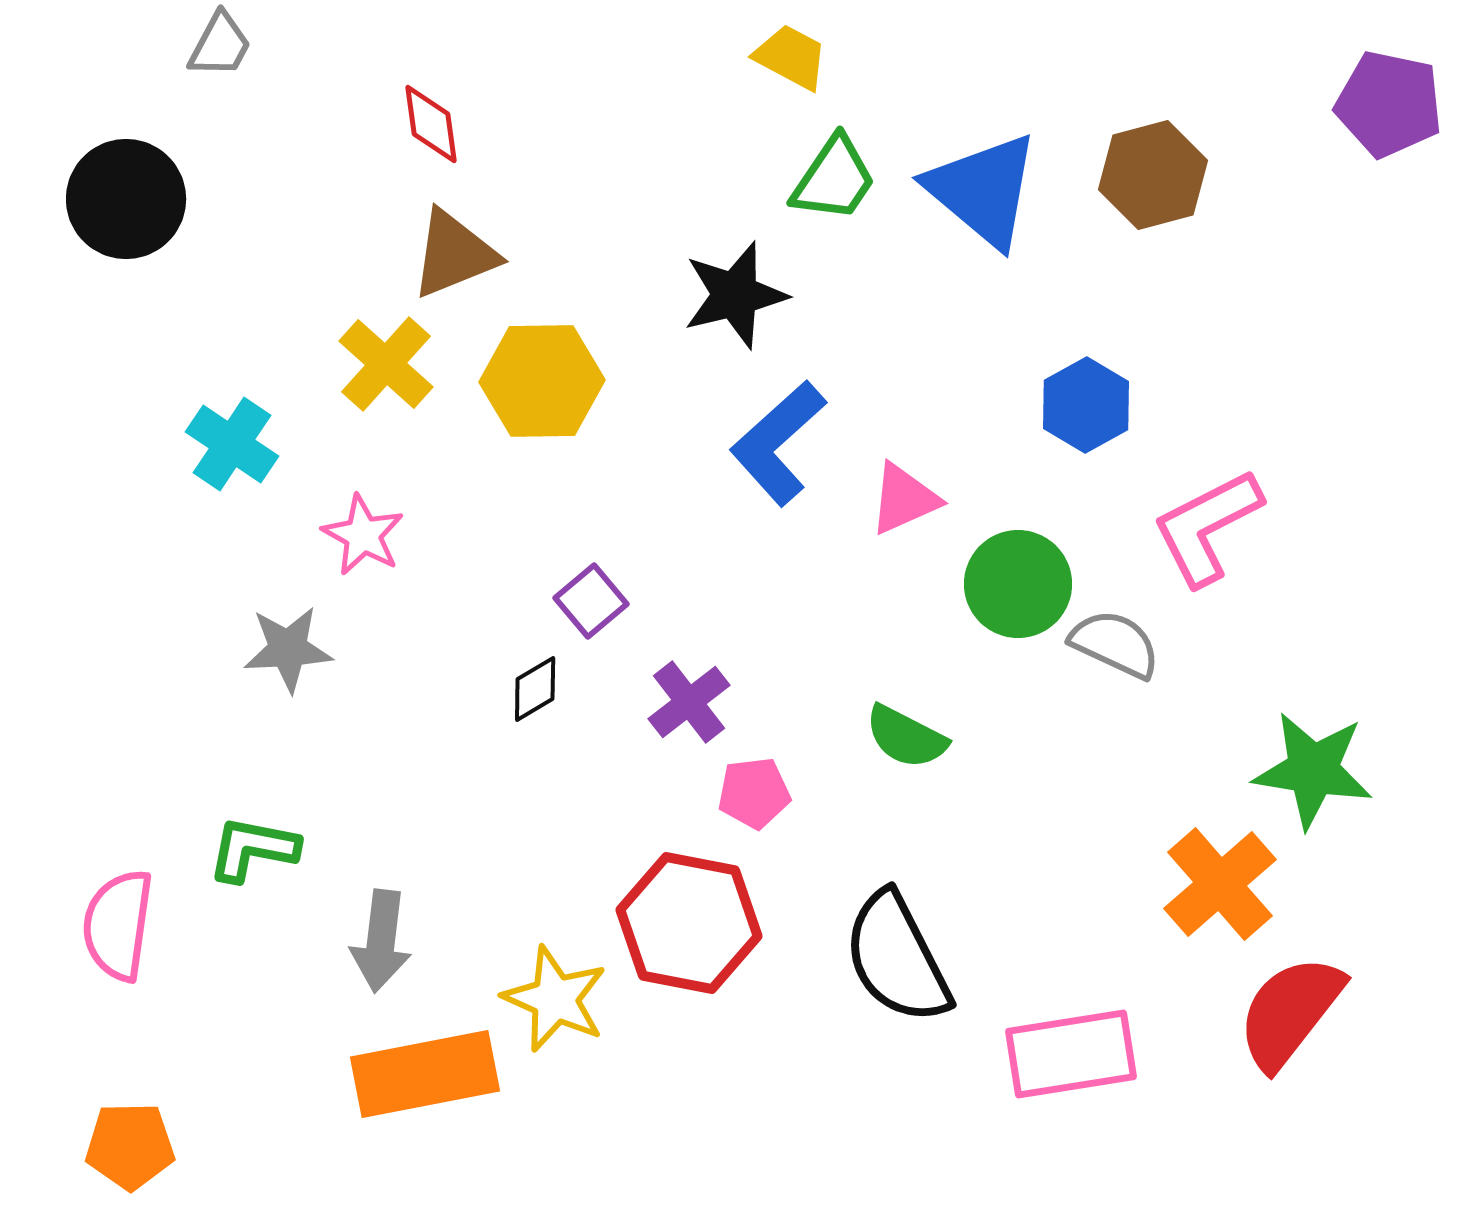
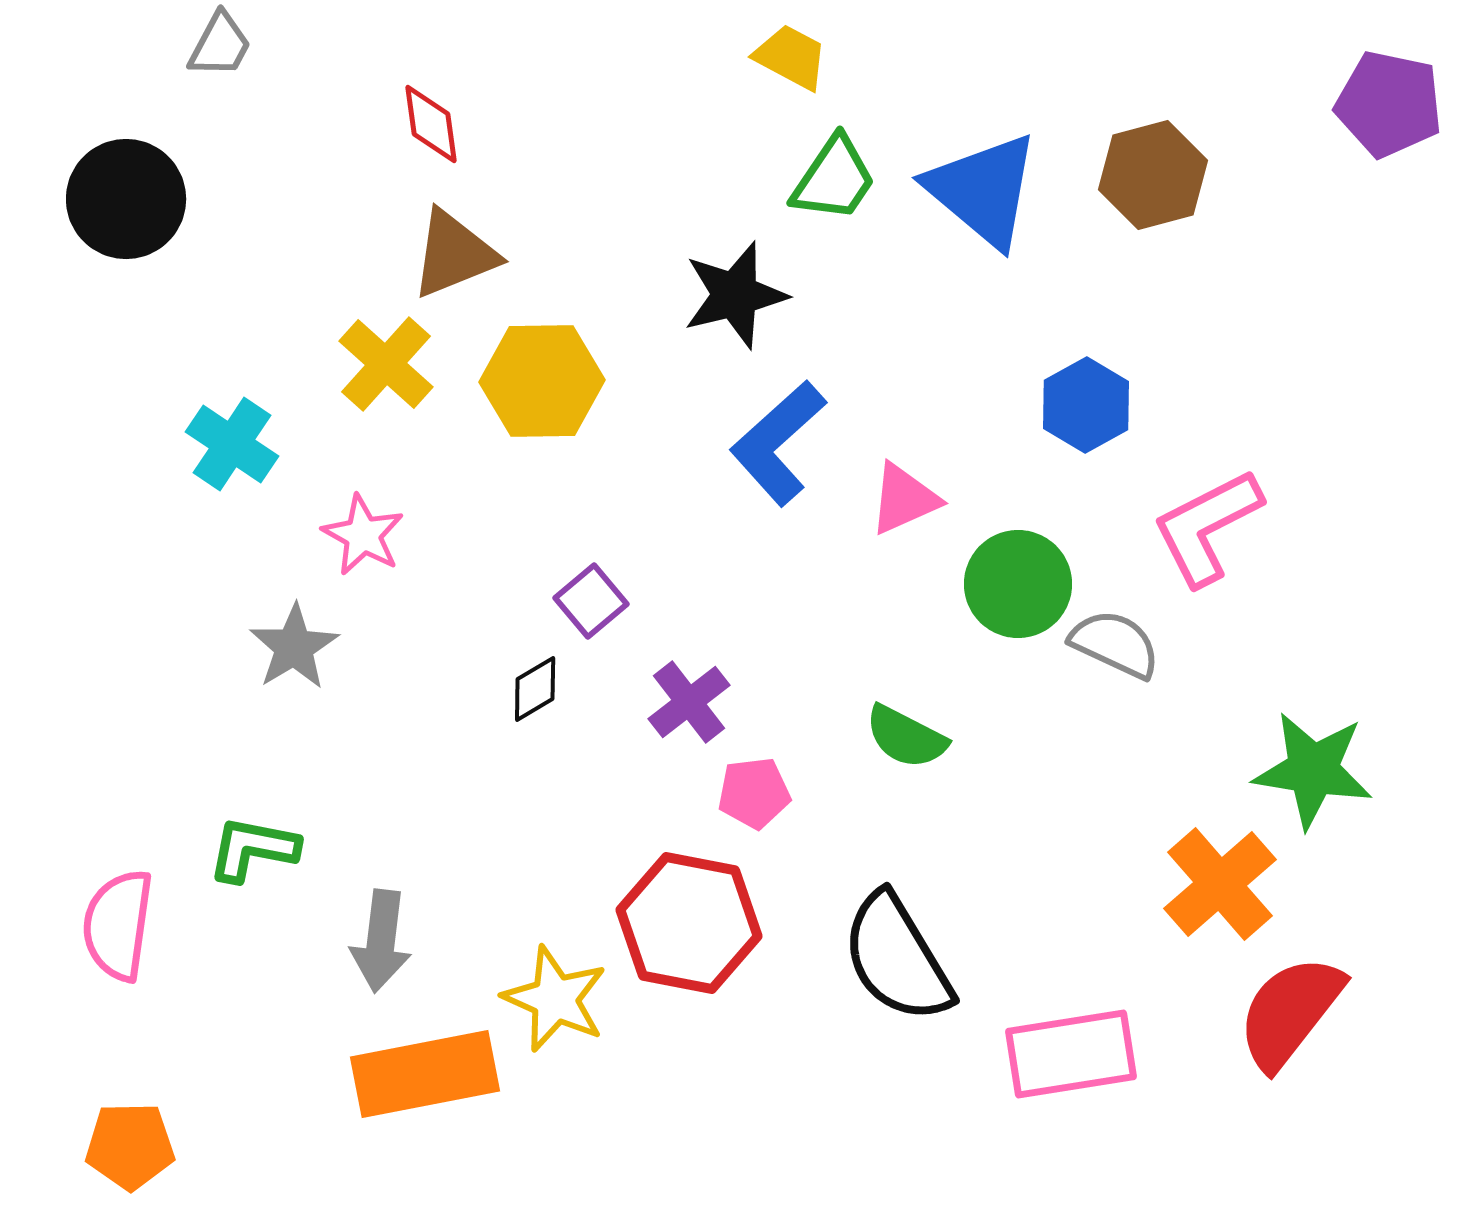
gray star: moved 6 px right, 2 px up; rotated 28 degrees counterclockwise
black semicircle: rotated 4 degrees counterclockwise
